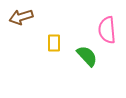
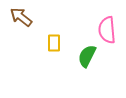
brown arrow: rotated 55 degrees clockwise
green semicircle: rotated 110 degrees counterclockwise
